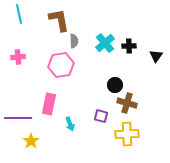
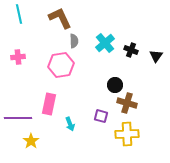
brown L-shape: moved 1 px right, 2 px up; rotated 15 degrees counterclockwise
black cross: moved 2 px right, 4 px down; rotated 24 degrees clockwise
